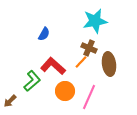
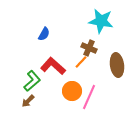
cyan star: moved 6 px right; rotated 20 degrees clockwise
brown ellipse: moved 8 px right, 1 px down
orange circle: moved 7 px right
brown arrow: moved 18 px right
